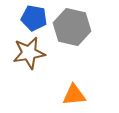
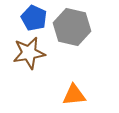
blue pentagon: rotated 15 degrees clockwise
